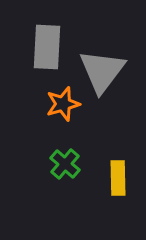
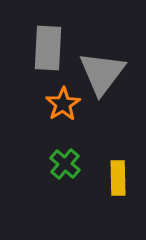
gray rectangle: moved 1 px right, 1 px down
gray triangle: moved 2 px down
orange star: rotated 16 degrees counterclockwise
